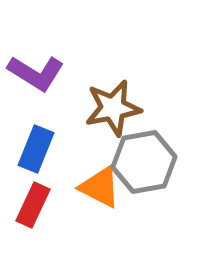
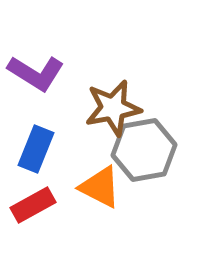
gray hexagon: moved 12 px up
red rectangle: rotated 36 degrees clockwise
